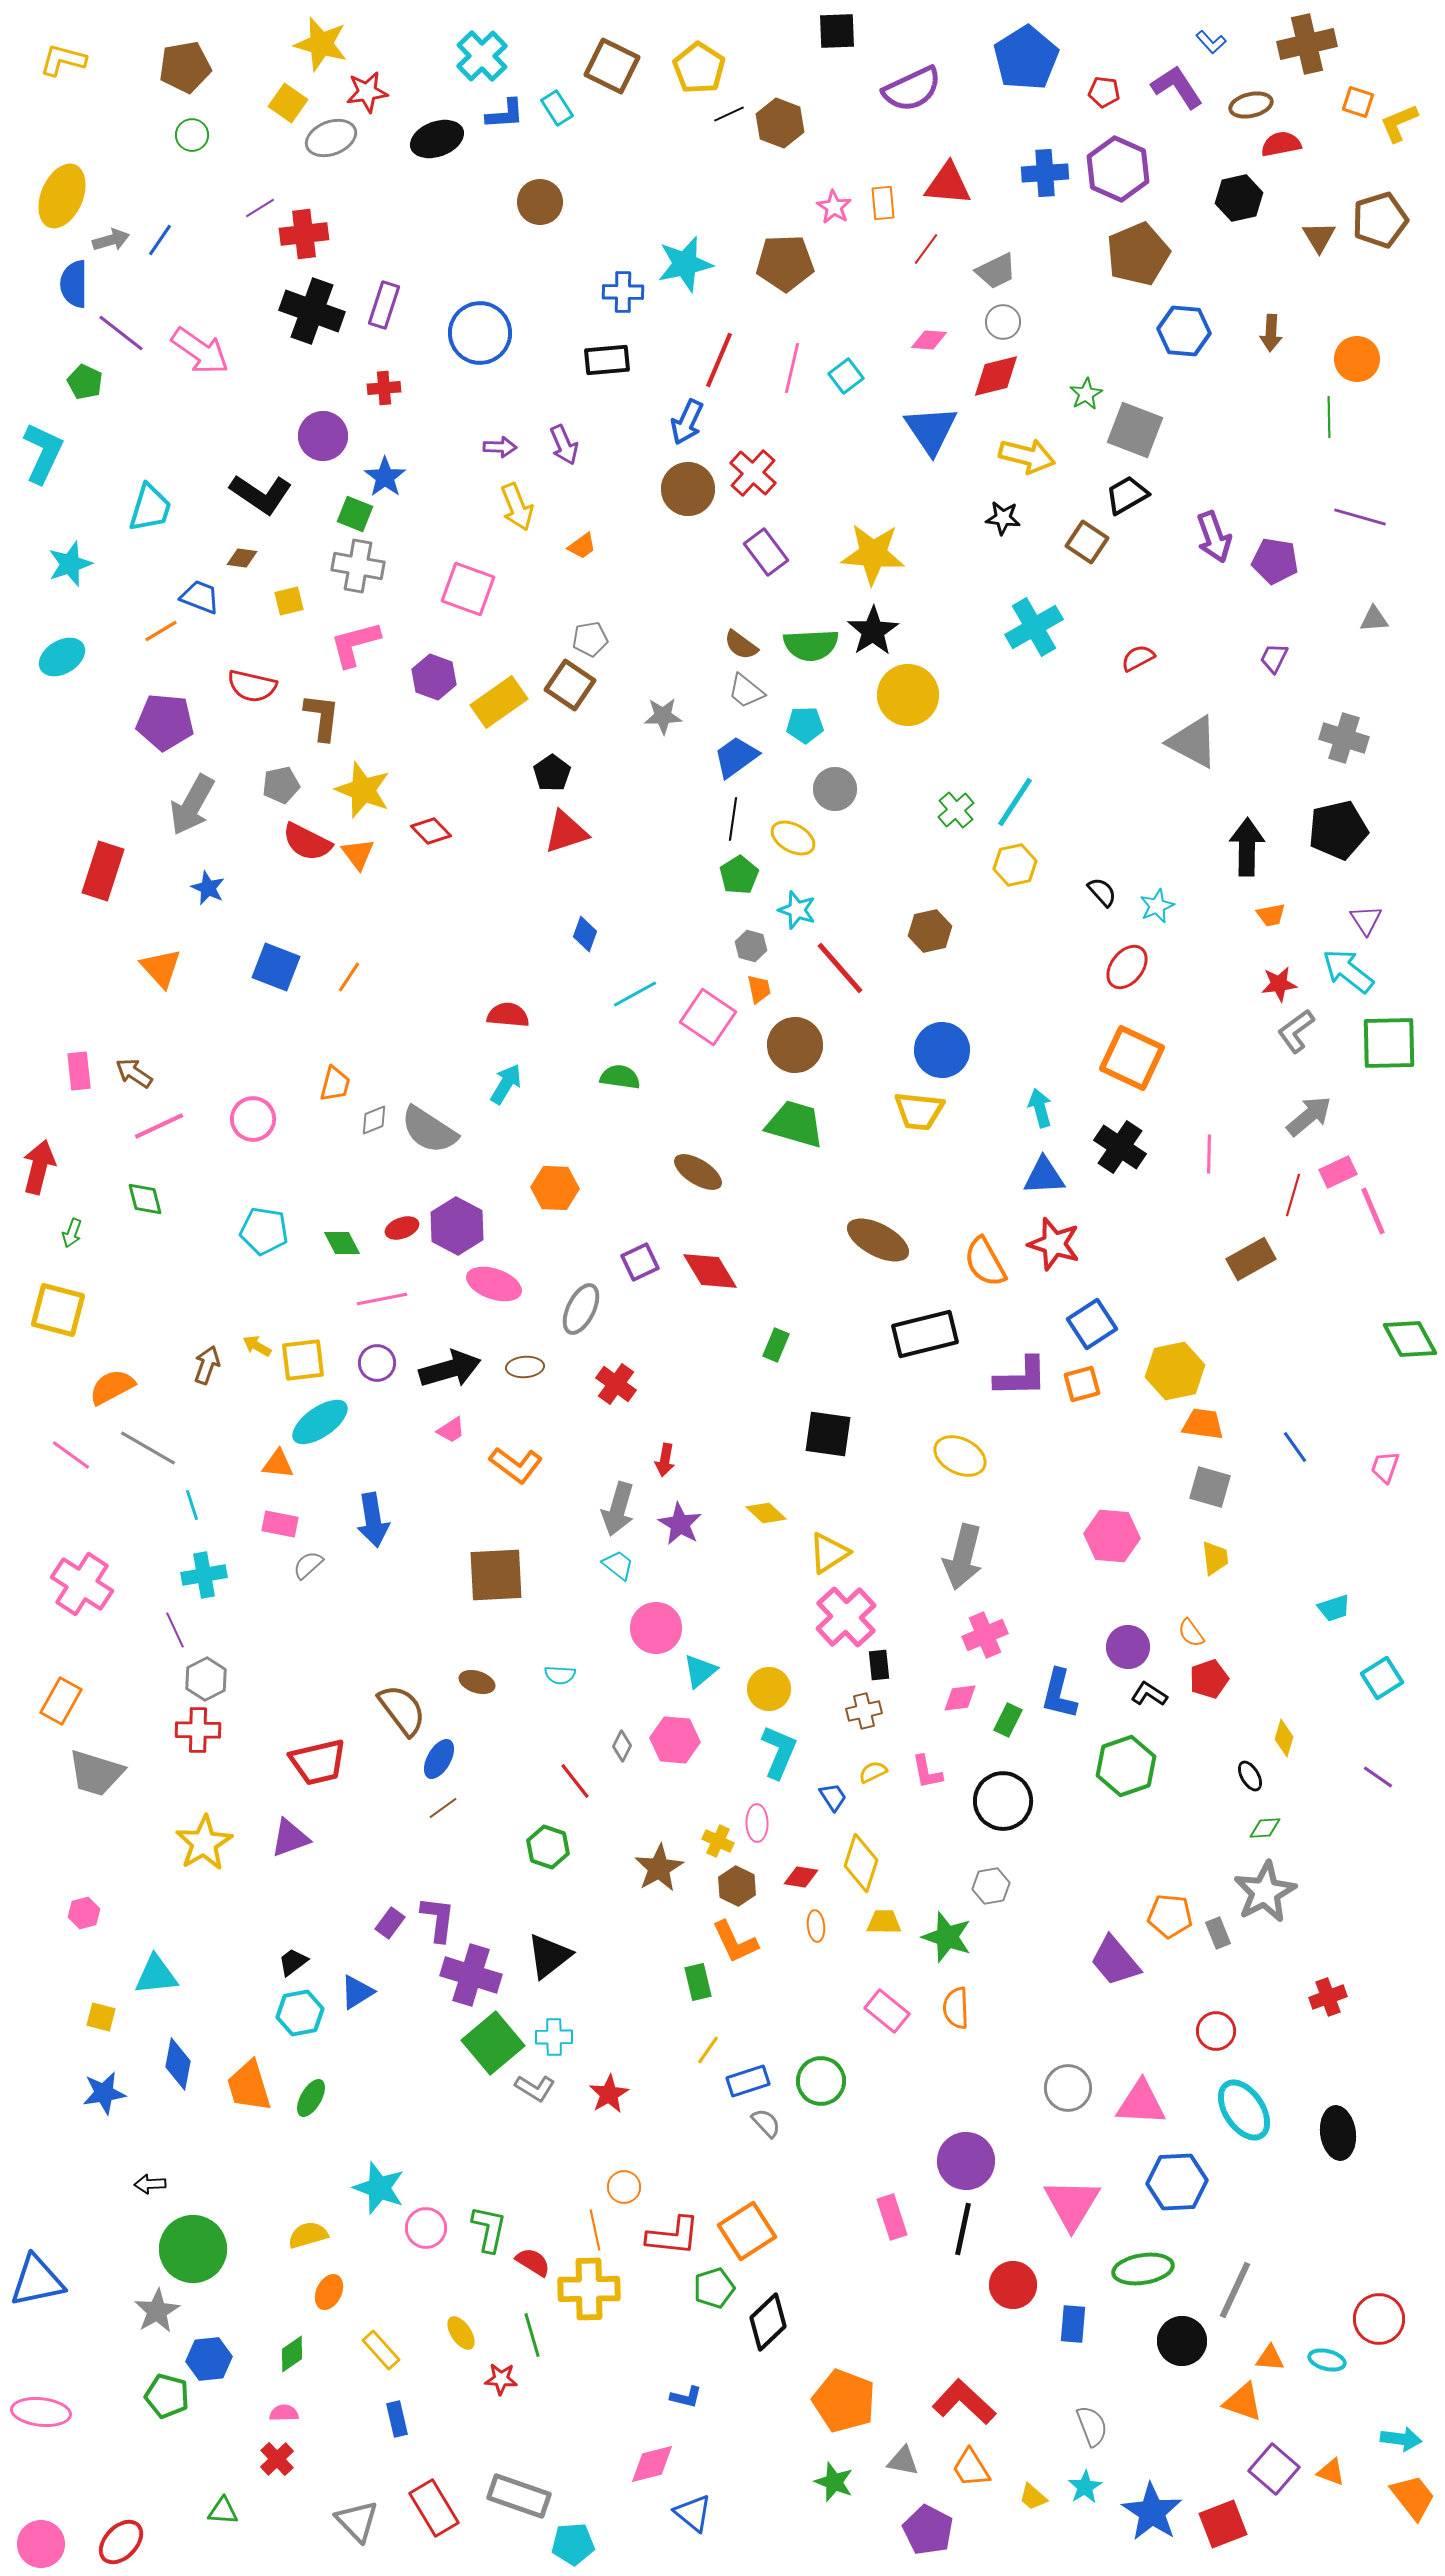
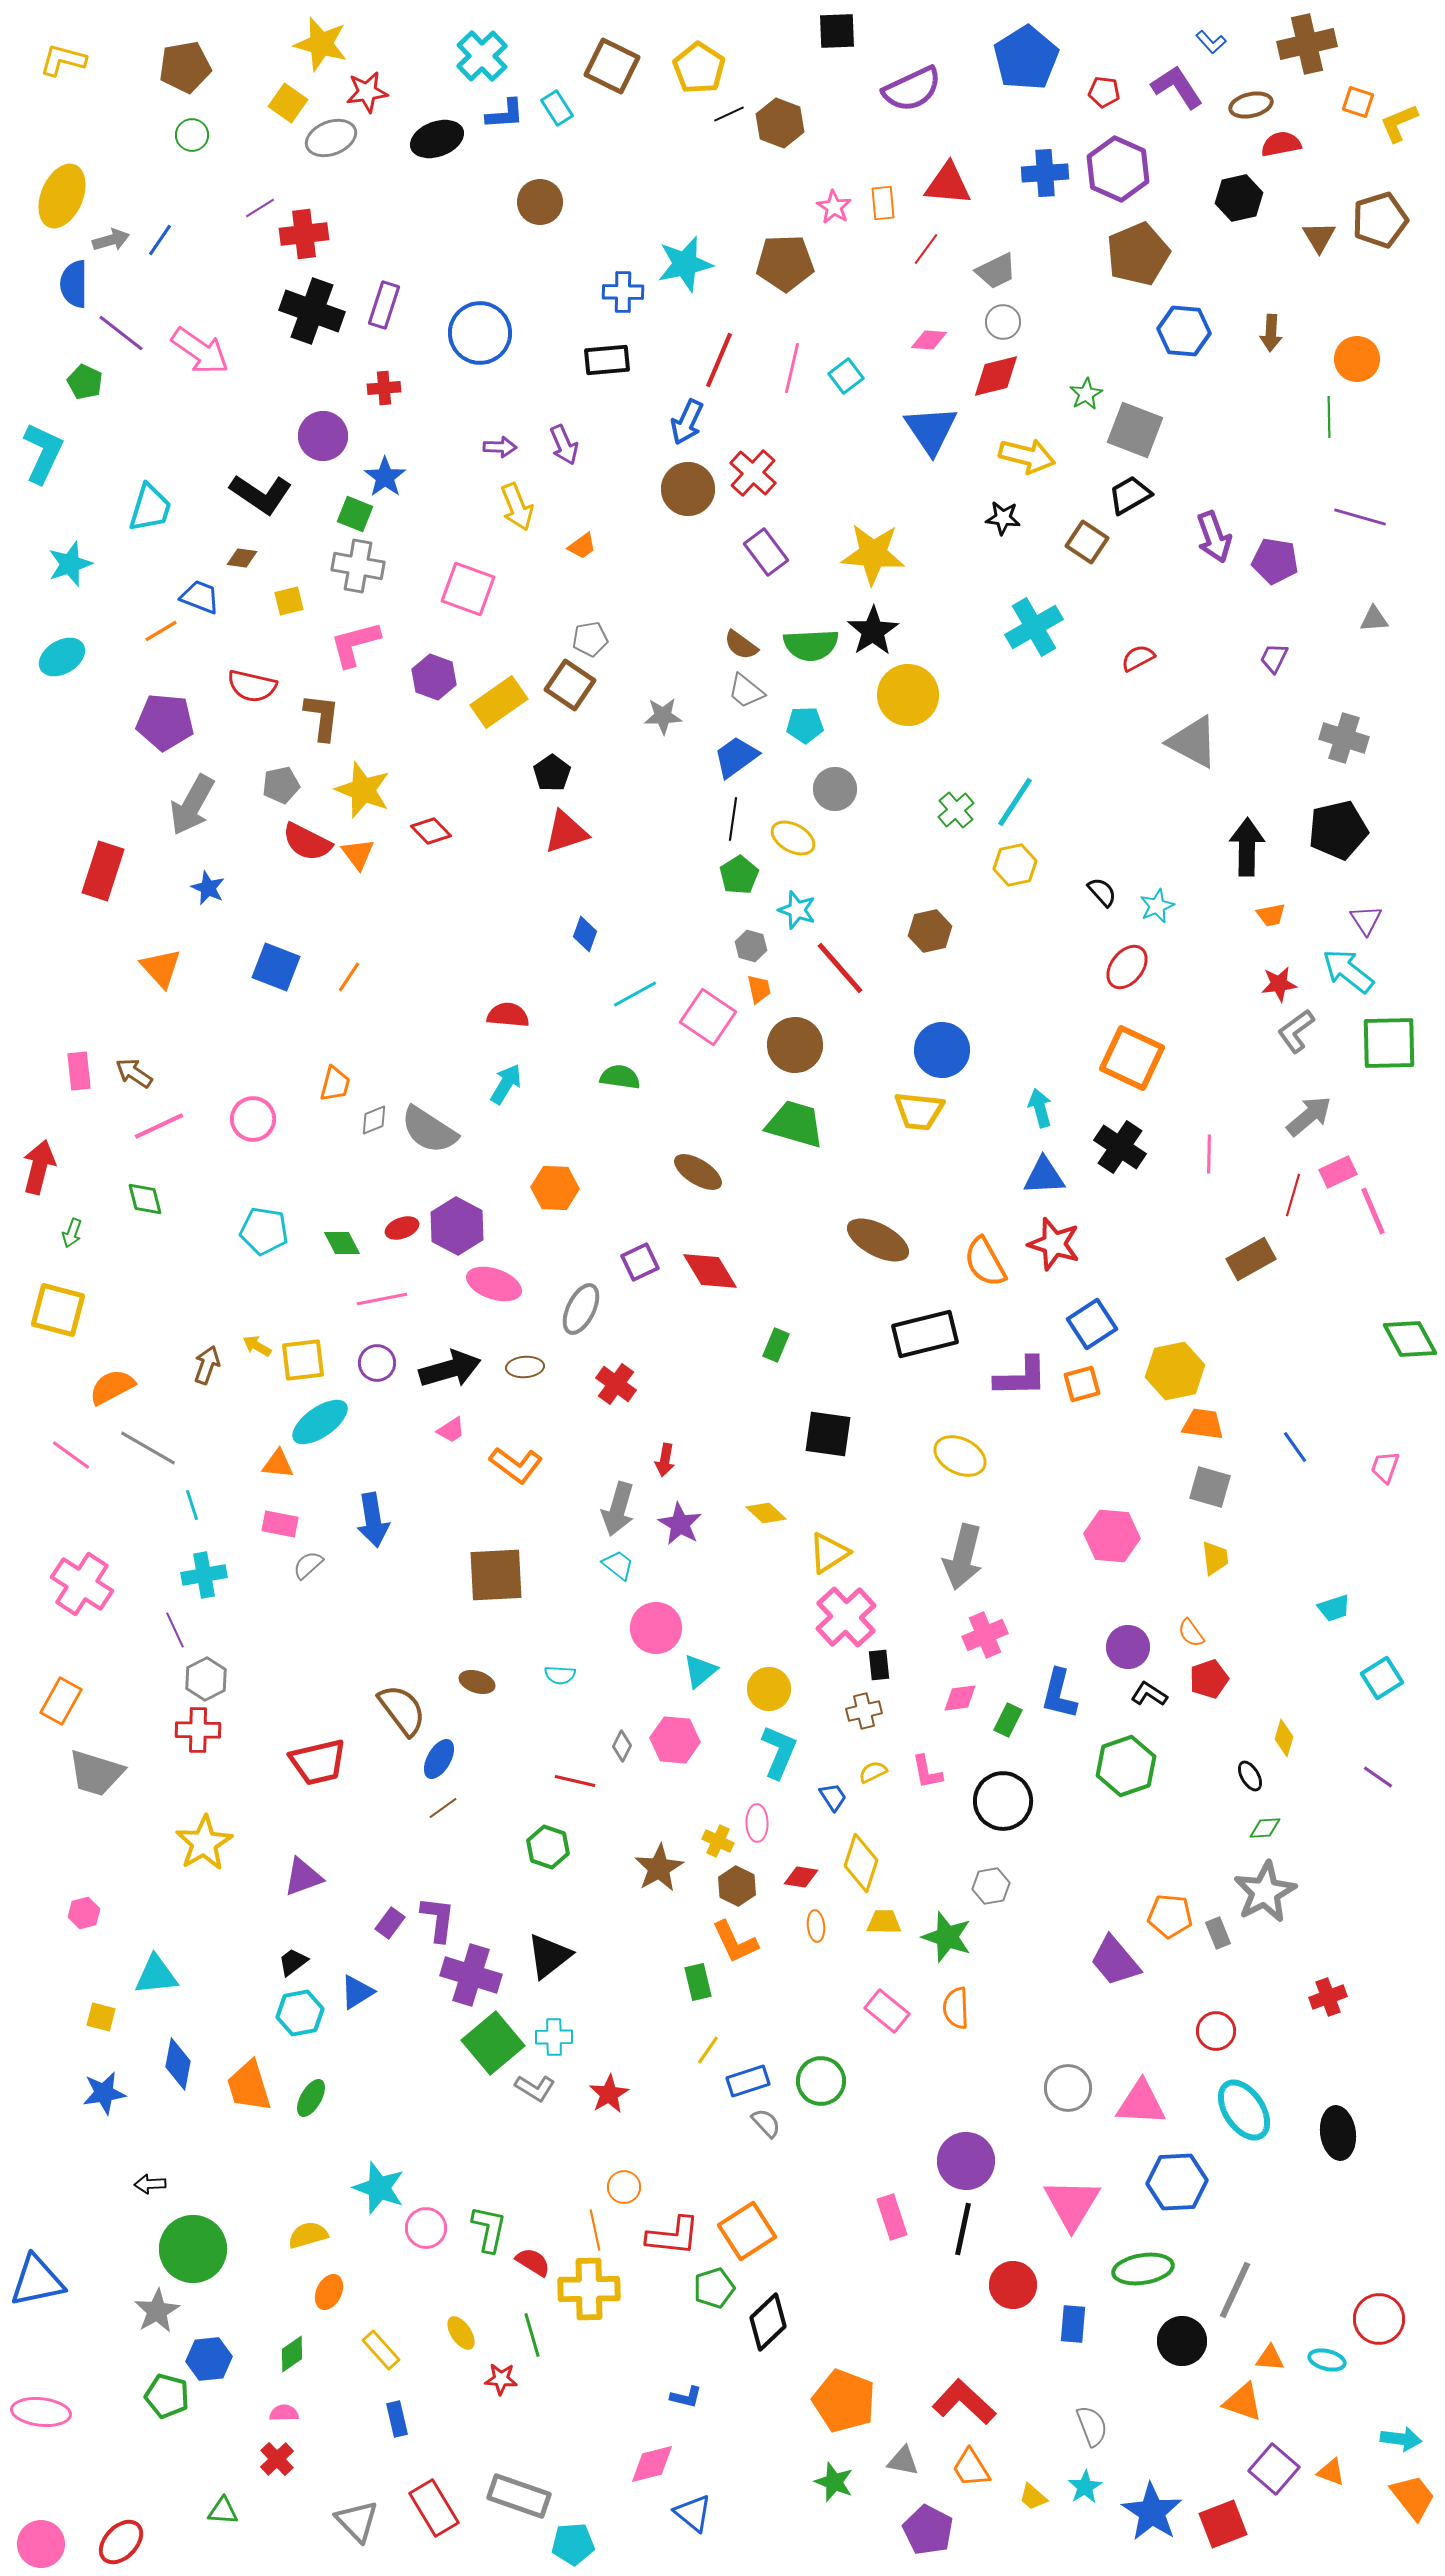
black trapezoid at (1127, 495): moved 3 px right
red line at (575, 1781): rotated 39 degrees counterclockwise
purple triangle at (290, 1838): moved 13 px right, 39 px down
